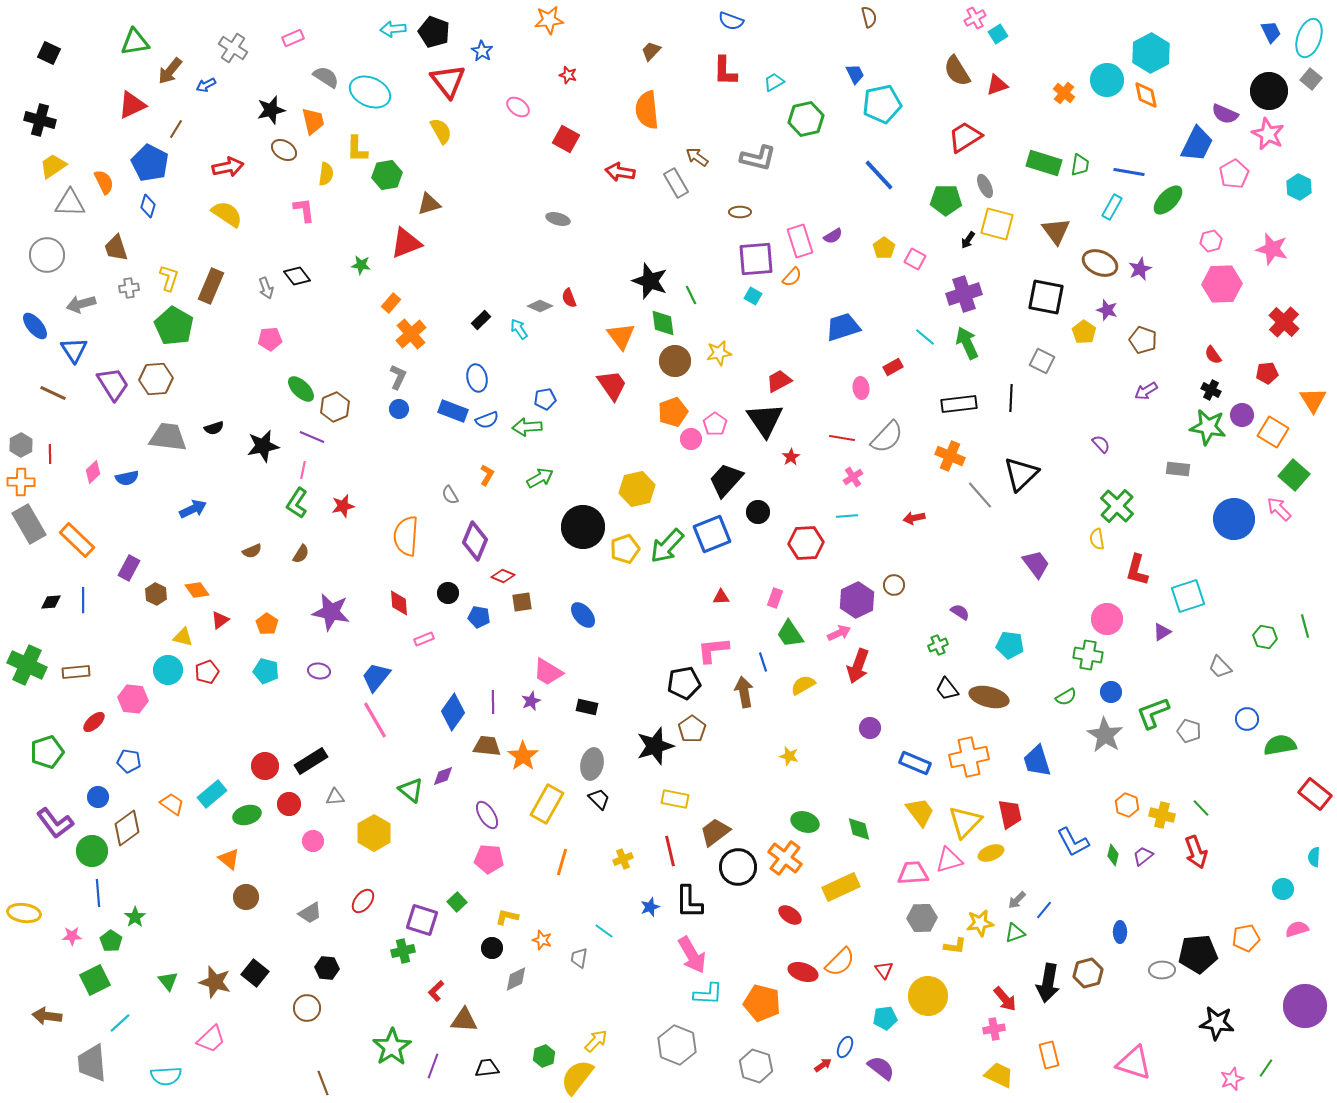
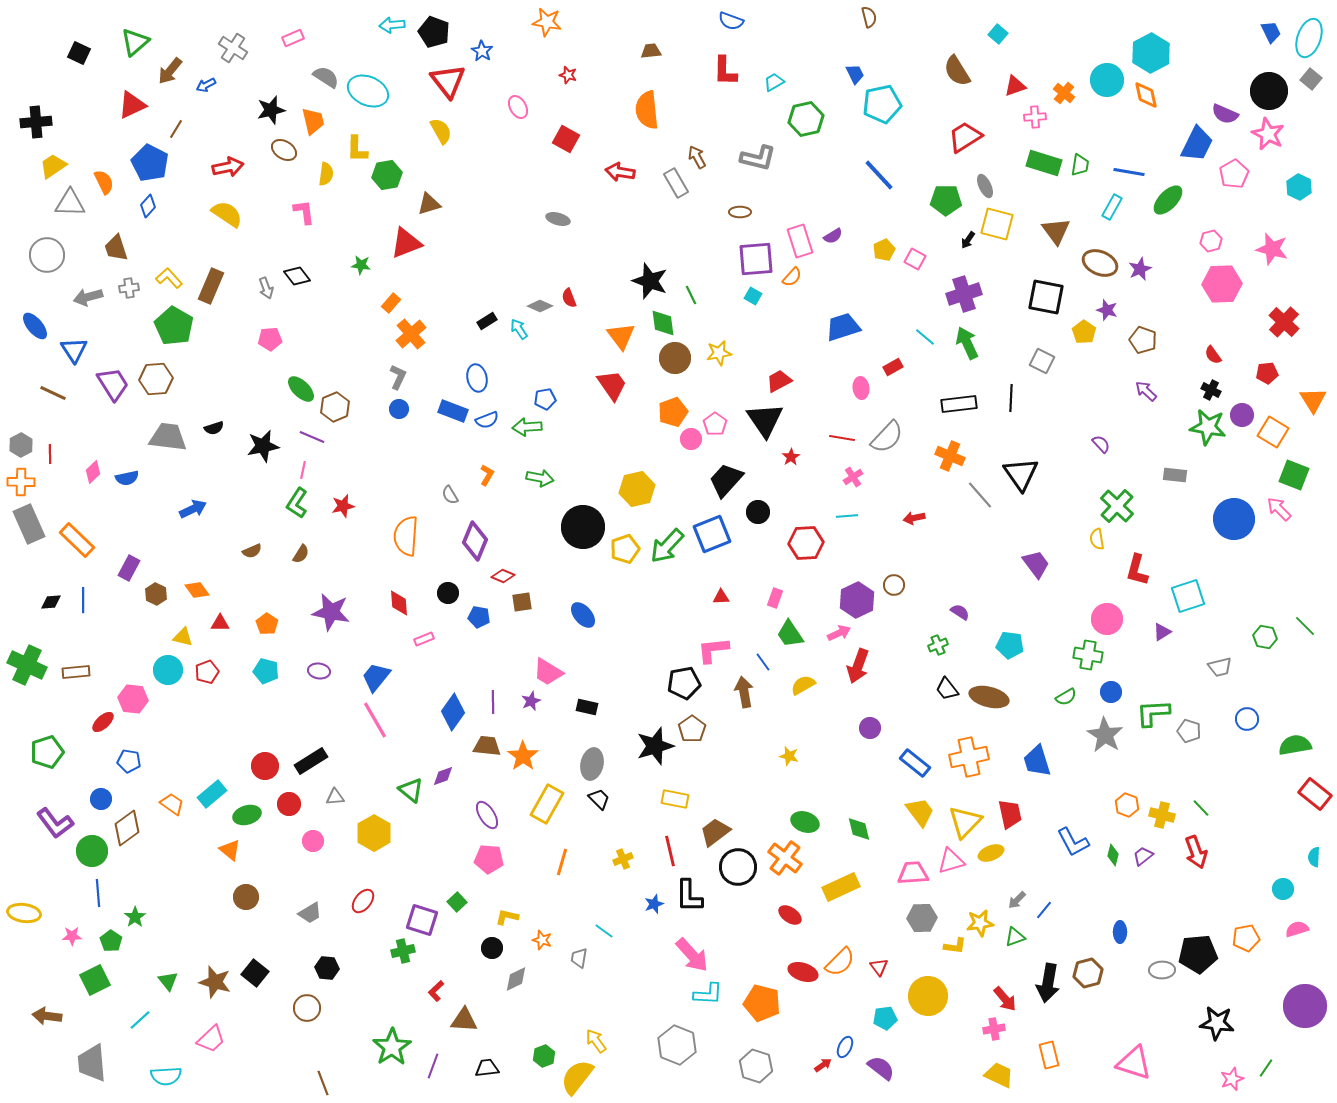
pink cross at (975, 18): moved 60 px right, 99 px down; rotated 25 degrees clockwise
orange star at (549, 20): moved 2 px left, 2 px down; rotated 16 degrees clockwise
cyan arrow at (393, 29): moved 1 px left, 4 px up
cyan square at (998, 34): rotated 18 degrees counterclockwise
green triangle at (135, 42): rotated 32 degrees counterclockwise
brown trapezoid at (651, 51): rotated 40 degrees clockwise
black square at (49, 53): moved 30 px right
red triangle at (997, 85): moved 18 px right, 1 px down
cyan ellipse at (370, 92): moved 2 px left, 1 px up
pink ellipse at (518, 107): rotated 25 degrees clockwise
black cross at (40, 120): moved 4 px left, 2 px down; rotated 20 degrees counterclockwise
brown arrow at (697, 157): rotated 25 degrees clockwise
blue diamond at (148, 206): rotated 25 degrees clockwise
pink L-shape at (304, 210): moved 2 px down
yellow pentagon at (884, 248): moved 2 px down; rotated 10 degrees clockwise
yellow L-shape at (169, 278): rotated 60 degrees counterclockwise
gray arrow at (81, 304): moved 7 px right, 7 px up
black rectangle at (481, 320): moved 6 px right, 1 px down; rotated 12 degrees clockwise
brown circle at (675, 361): moved 3 px up
purple arrow at (1146, 391): rotated 75 degrees clockwise
gray rectangle at (1178, 469): moved 3 px left, 6 px down
black triangle at (1021, 474): rotated 21 degrees counterclockwise
green square at (1294, 475): rotated 20 degrees counterclockwise
green arrow at (540, 478): rotated 40 degrees clockwise
gray rectangle at (29, 524): rotated 6 degrees clockwise
red triangle at (220, 620): moved 3 px down; rotated 36 degrees clockwise
green line at (1305, 626): rotated 30 degrees counterclockwise
blue line at (763, 662): rotated 18 degrees counterclockwise
gray trapezoid at (1220, 667): rotated 60 degrees counterclockwise
green L-shape at (1153, 713): rotated 18 degrees clockwise
red ellipse at (94, 722): moved 9 px right
green semicircle at (1280, 745): moved 15 px right
blue rectangle at (915, 763): rotated 16 degrees clockwise
blue circle at (98, 797): moved 3 px right, 2 px down
orange triangle at (229, 859): moved 1 px right, 9 px up
pink triangle at (949, 860): moved 2 px right, 1 px down
black L-shape at (689, 902): moved 6 px up
blue star at (650, 907): moved 4 px right, 3 px up
green triangle at (1015, 933): moved 4 px down
pink arrow at (692, 955): rotated 12 degrees counterclockwise
red triangle at (884, 970): moved 5 px left, 3 px up
cyan line at (120, 1023): moved 20 px right, 3 px up
yellow arrow at (596, 1041): rotated 80 degrees counterclockwise
